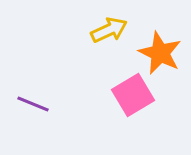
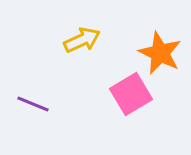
yellow arrow: moved 27 px left, 10 px down
pink square: moved 2 px left, 1 px up
